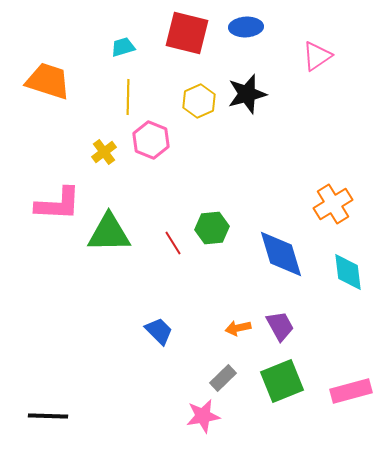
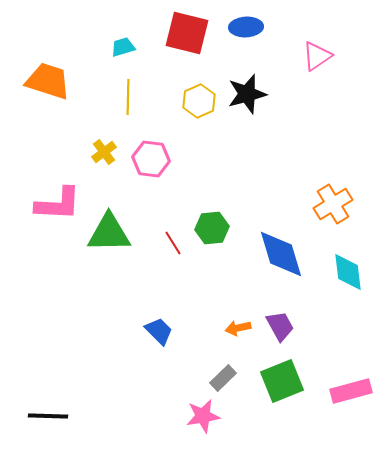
pink hexagon: moved 19 px down; rotated 15 degrees counterclockwise
